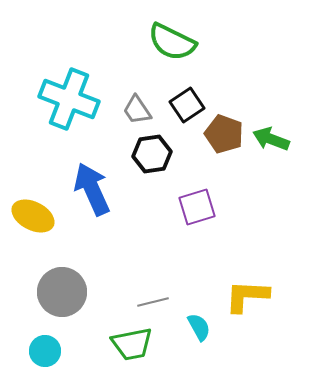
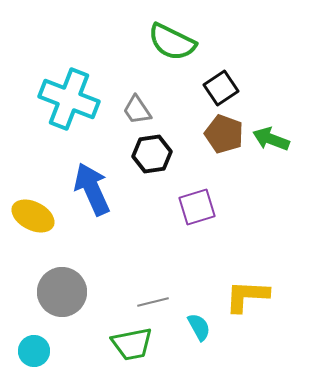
black square: moved 34 px right, 17 px up
cyan circle: moved 11 px left
